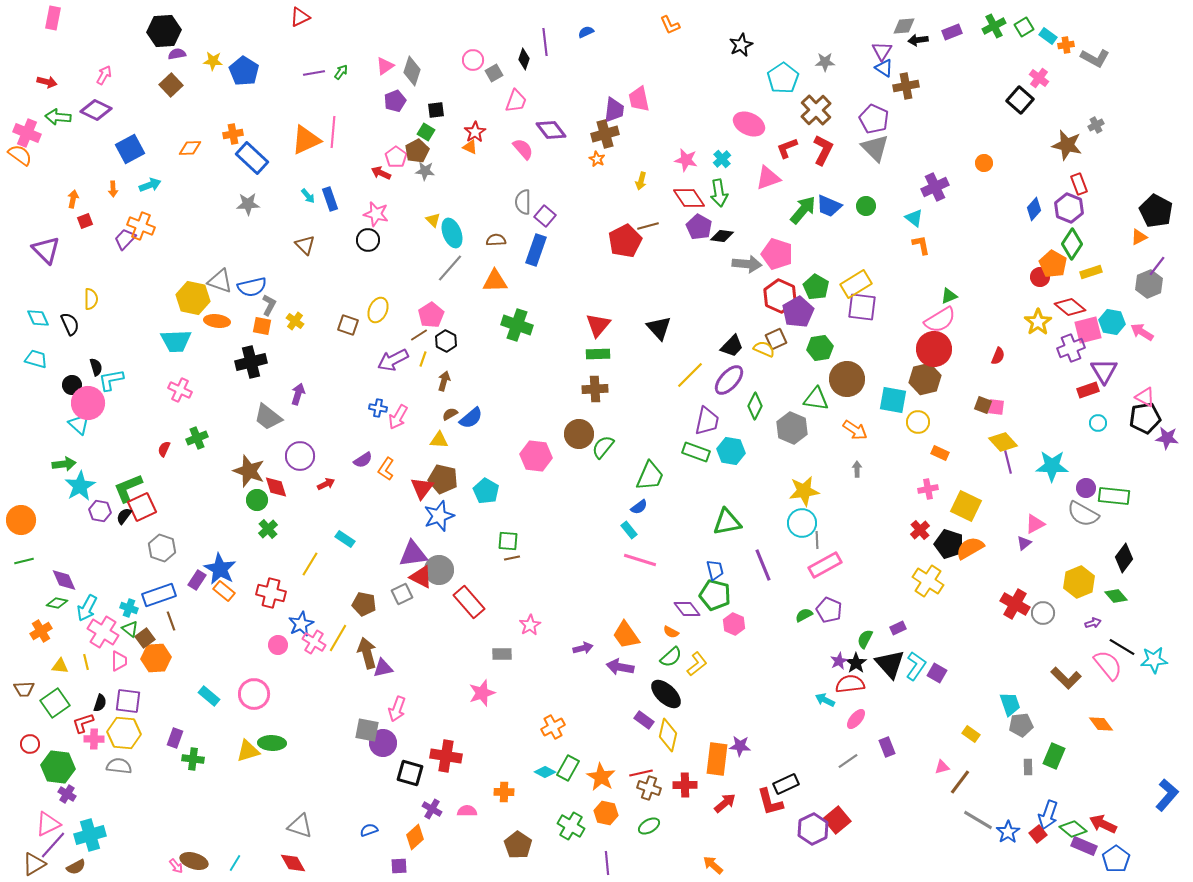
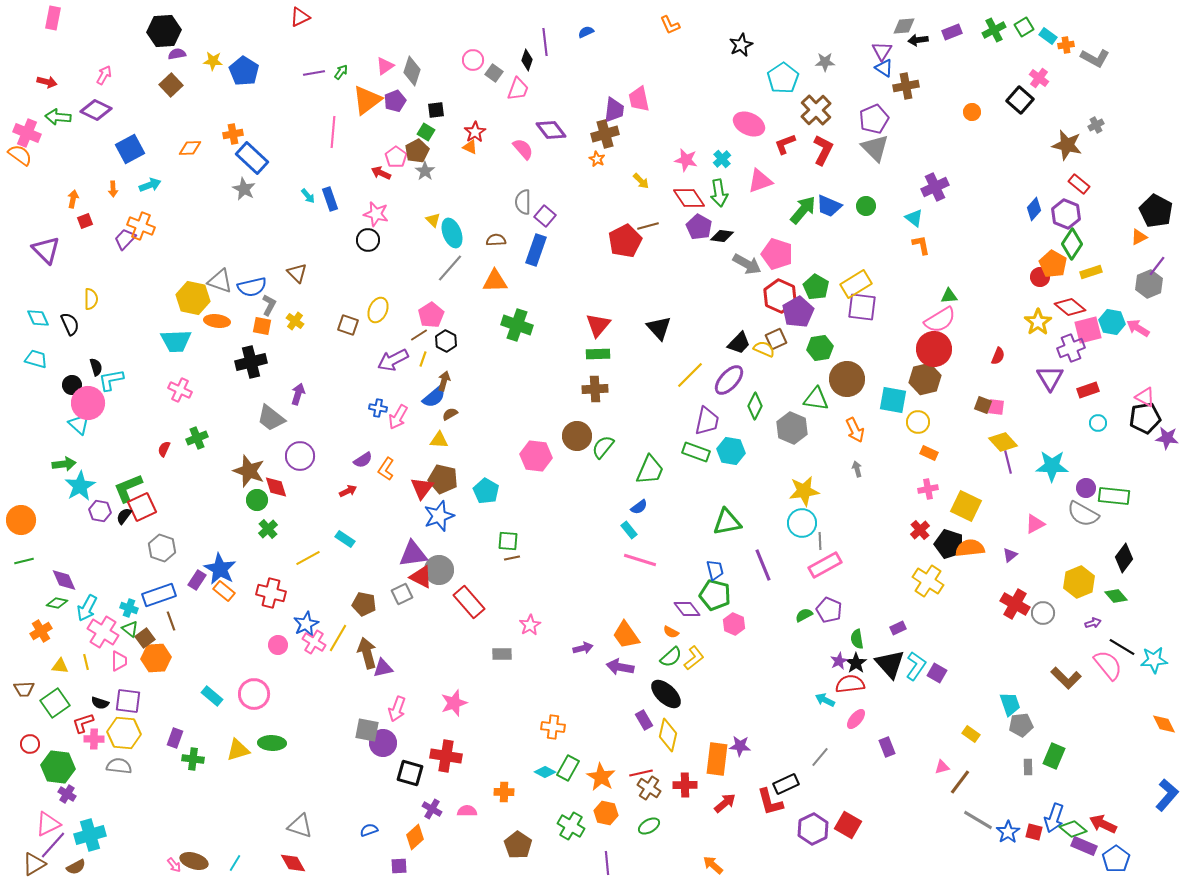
green cross at (994, 26): moved 4 px down
black diamond at (524, 59): moved 3 px right, 1 px down
gray square at (494, 73): rotated 24 degrees counterclockwise
pink trapezoid at (516, 101): moved 2 px right, 12 px up
purple pentagon at (874, 119): rotated 24 degrees clockwise
orange triangle at (306, 140): moved 61 px right, 40 px up; rotated 12 degrees counterclockwise
red L-shape at (787, 148): moved 2 px left, 4 px up
orange circle at (984, 163): moved 12 px left, 51 px up
gray star at (425, 171): rotated 30 degrees clockwise
pink triangle at (768, 178): moved 8 px left, 3 px down
yellow arrow at (641, 181): rotated 60 degrees counterclockwise
red rectangle at (1079, 184): rotated 30 degrees counterclockwise
gray star at (248, 204): moved 4 px left, 15 px up; rotated 30 degrees clockwise
purple hexagon at (1069, 208): moved 3 px left, 6 px down
brown triangle at (305, 245): moved 8 px left, 28 px down
gray arrow at (747, 264): rotated 24 degrees clockwise
green triangle at (949, 296): rotated 18 degrees clockwise
pink arrow at (1142, 332): moved 4 px left, 4 px up
black trapezoid at (732, 346): moved 7 px right, 3 px up
purple triangle at (1104, 371): moved 54 px left, 7 px down
gray trapezoid at (268, 417): moved 3 px right, 1 px down
blue semicircle at (471, 418): moved 37 px left, 21 px up
orange arrow at (855, 430): rotated 30 degrees clockwise
brown circle at (579, 434): moved 2 px left, 2 px down
orange rectangle at (940, 453): moved 11 px left
gray arrow at (857, 469): rotated 14 degrees counterclockwise
green trapezoid at (650, 476): moved 6 px up
red arrow at (326, 484): moved 22 px right, 7 px down
gray line at (817, 540): moved 3 px right, 1 px down
purple triangle at (1024, 543): moved 14 px left, 12 px down
orange semicircle at (970, 548): rotated 24 degrees clockwise
yellow line at (310, 564): moved 2 px left, 6 px up; rotated 30 degrees clockwise
blue star at (301, 624): moved 5 px right
green semicircle at (865, 639): moved 8 px left; rotated 36 degrees counterclockwise
yellow L-shape at (697, 664): moved 3 px left, 6 px up
pink star at (482, 693): moved 28 px left, 10 px down
cyan rectangle at (209, 696): moved 3 px right
black semicircle at (100, 703): rotated 90 degrees clockwise
purple rectangle at (644, 720): rotated 24 degrees clockwise
orange diamond at (1101, 724): moved 63 px right; rotated 10 degrees clockwise
orange cross at (553, 727): rotated 35 degrees clockwise
yellow triangle at (248, 751): moved 10 px left, 1 px up
gray line at (848, 761): moved 28 px left, 4 px up; rotated 15 degrees counterclockwise
brown cross at (649, 788): rotated 15 degrees clockwise
blue arrow at (1048, 815): moved 6 px right, 3 px down
red square at (837, 820): moved 11 px right, 5 px down; rotated 20 degrees counterclockwise
red square at (1038, 834): moved 4 px left, 2 px up; rotated 36 degrees counterclockwise
pink arrow at (176, 866): moved 2 px left, 1 px up
